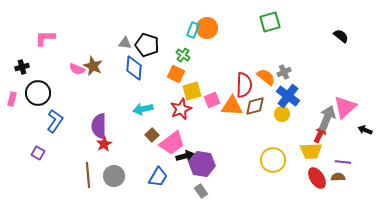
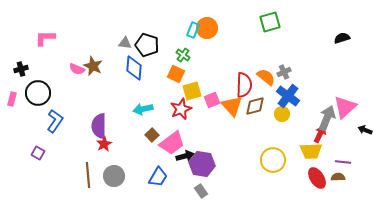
black semicircle at (341, 36): moved 1 px right, 2 px down; rotated 56 degrees counterclockwise
black cross at (22, 67): moved 1 px left, 2 px down
orange triangle at (232, 106): rotated 45 degrees clockwise
